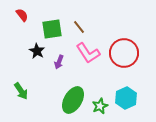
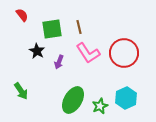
brown line: rotated 24 degrees clockwise
